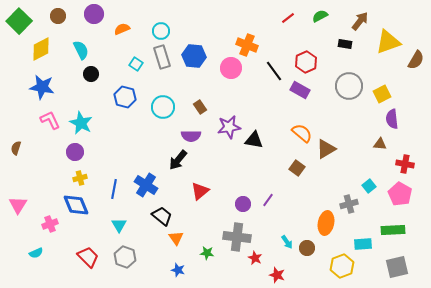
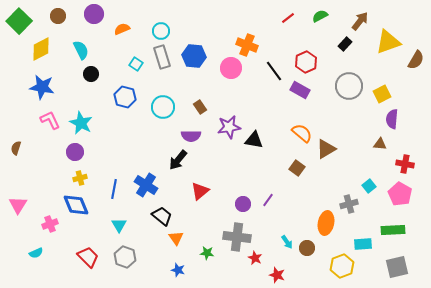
black rectangle at (345, 44): rotated 56 degrees counterclockwise
purple semicircle at (392, 119): rotated 12 degrees clockwise
